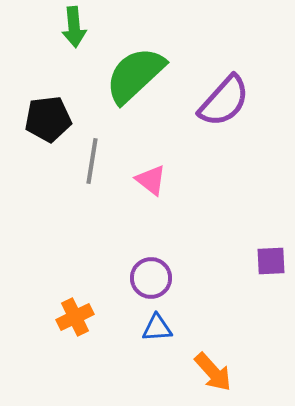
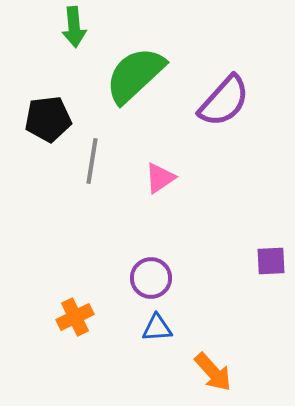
pink triangle: moved 9 px right, 2 px up; rotated 48 degrees clockwise
